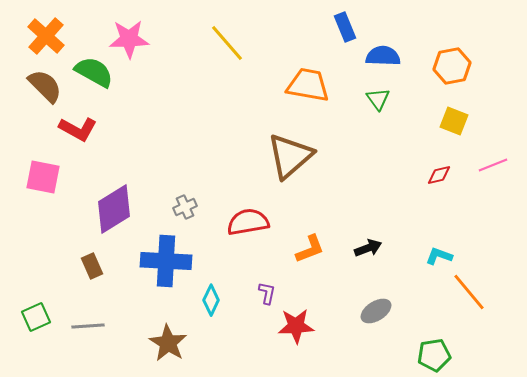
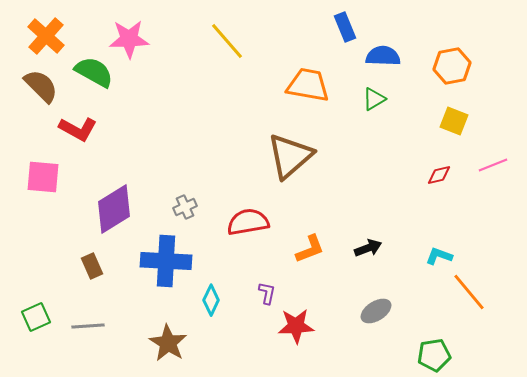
yellow line: moved 2 px up
brown semicircle: moved 4 px left
green triangle: moved 4 px left; rotated 35 degrees clockwise
pink square: rotated 6 degrees counterclockwise
